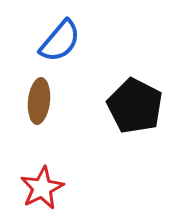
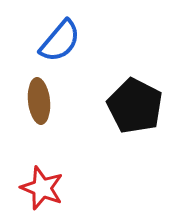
brown ellipse: rotated 12 degrees counterclockwise
red star: rotated 24 degrees counterclockwise
